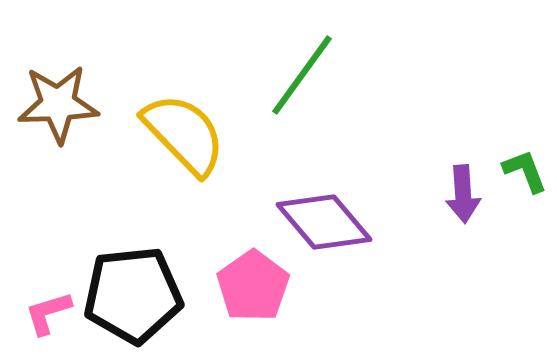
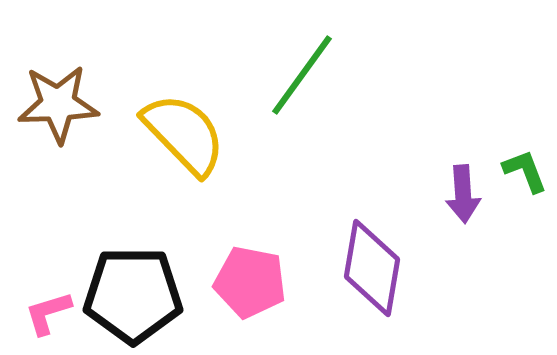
purple diamond: moved 48 px right, 46 px down; rotated 50 degrees clockwise
pink pentagon: moved 3 px left, 4 px up; rotated 26 degrees counterclockwise
black pentagon: rotated 6 degrees clockwise
